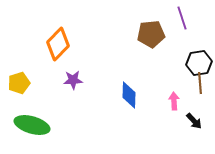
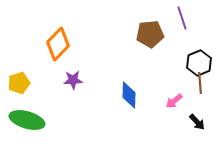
brown pentagon: moved 1 px left
black hexagon: rotated 15 degrees counterclockwise
pink arrow: rotated 126 degrees counterclockwise
black arrow: moved 3 px right, 1 px down
green ellipse: moved 5 px left, 5 px up
